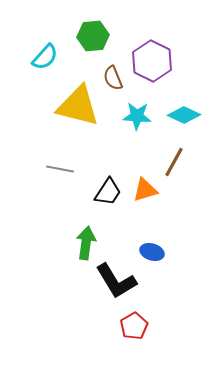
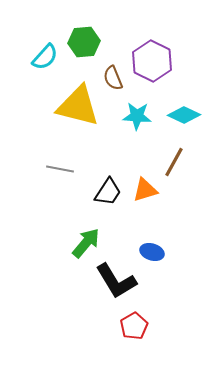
green hexagon: moved 9 px left, 6 px down
green arrow: rotated 32 degrees clockwise
